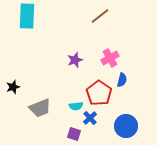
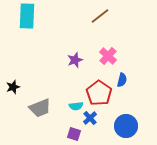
pink cross: moved 2 px left, 2 px up; rotated 18 degrees counterclockwise
